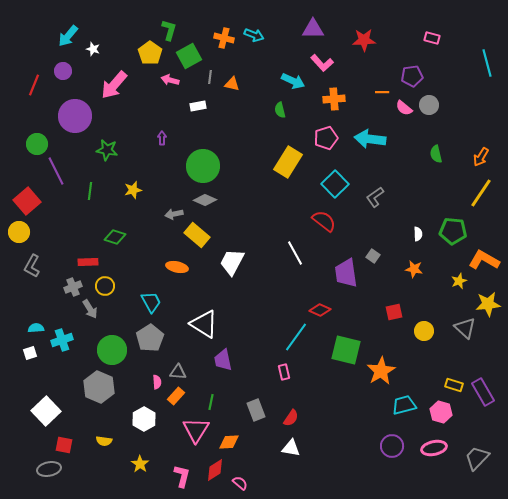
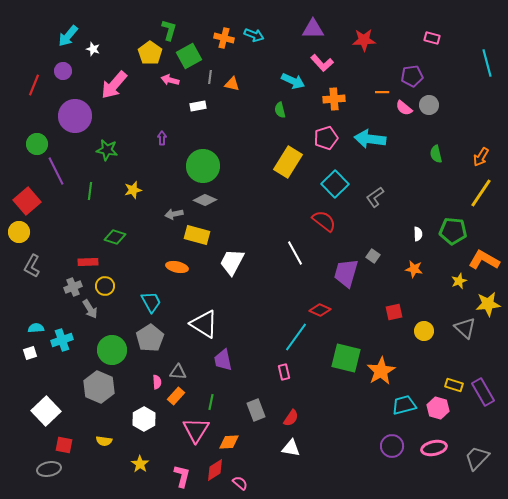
yellow rectangle at (197, 235): rotated 25 degrees counterclockwise
purple trapezoid at (346, 273): rotated 24 degrees clockwise
green square at (346, 350): moved 8 px down
pink hexagon at (441, 412): moved 3 px left, 4 px up
